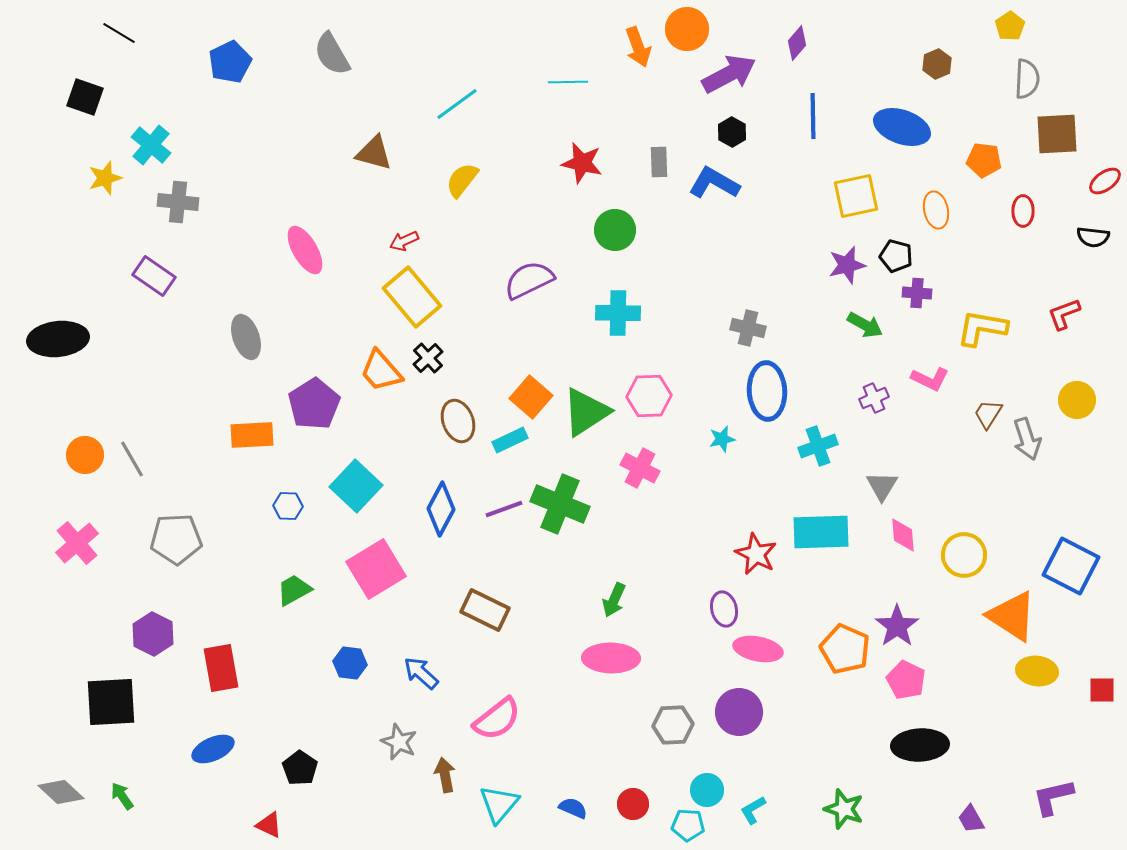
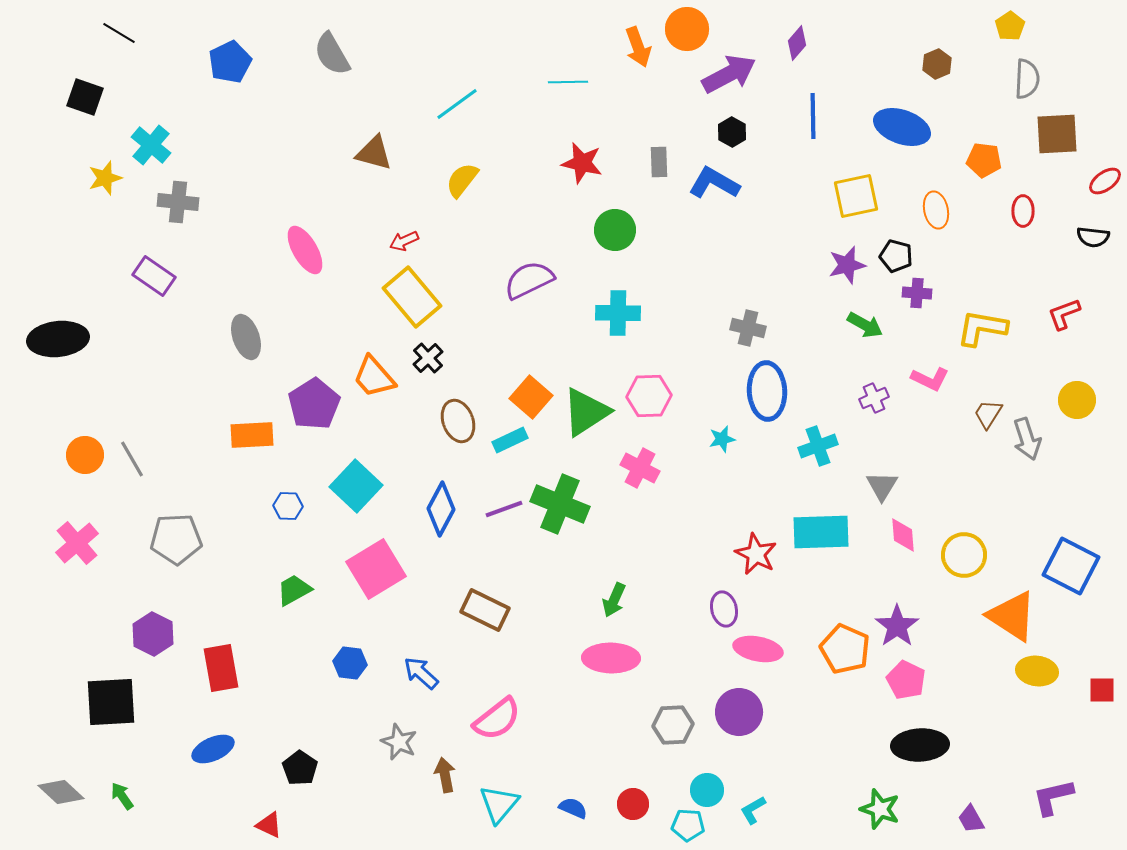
orange trapezoid at (381, 371): moved 7 px left, 6 px down
green star at (844, 809): moved 36 px right
